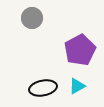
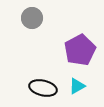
black ellipse: rotated 24 degrees clockwise
